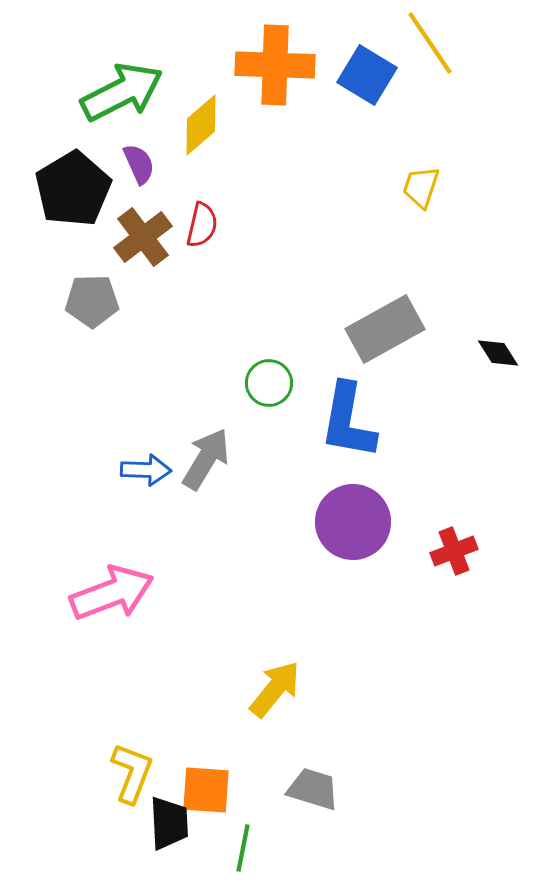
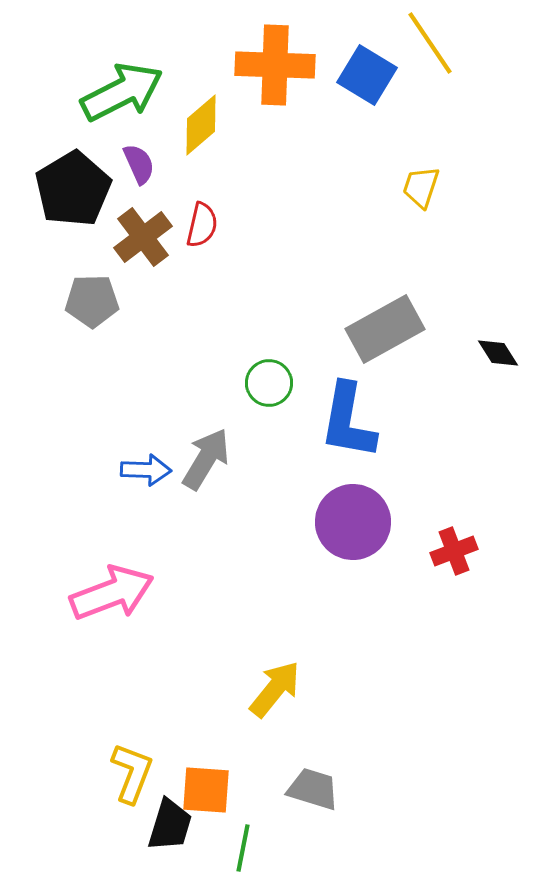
black trapezoid: moved 1 px right, 2 px down; rotated 20 degrees clockwise
